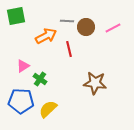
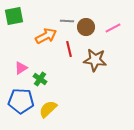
green square: moved 2 px left
pink triangle: moved 2 px left, 2 px down
brown star: moved 23 px up
